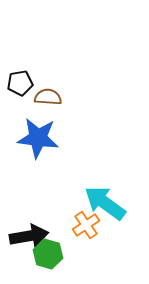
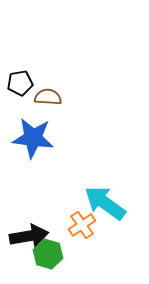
blue star: moved 5 px left
orange cross: moved 4 px left
